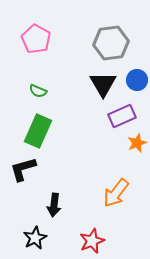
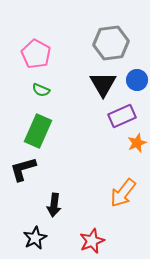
pink pentagon: moved 15 px down
green semicircle: moved 3 px right, 1 px up
orange arrow: moved 7 px right
